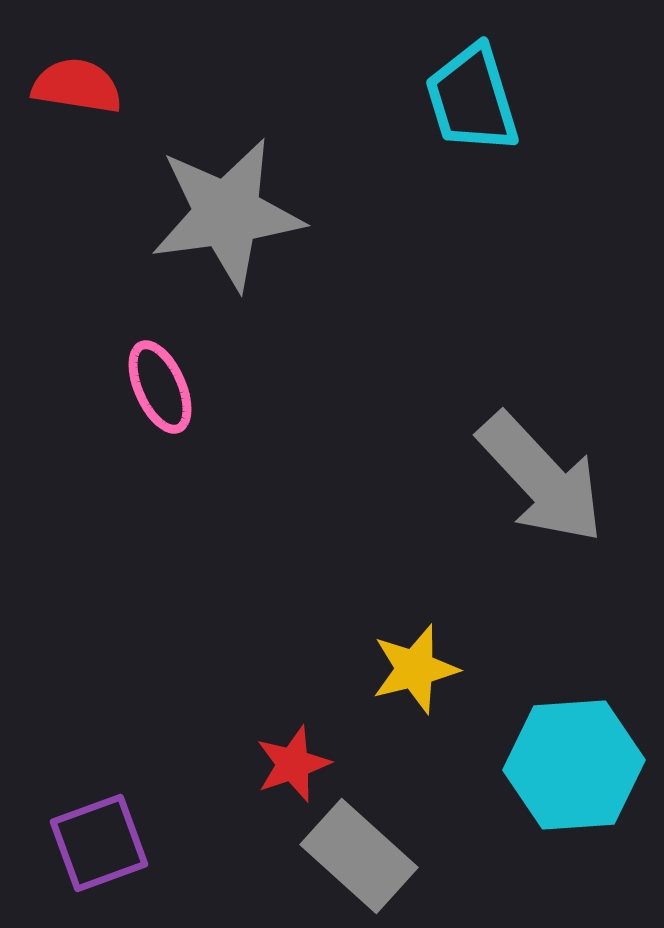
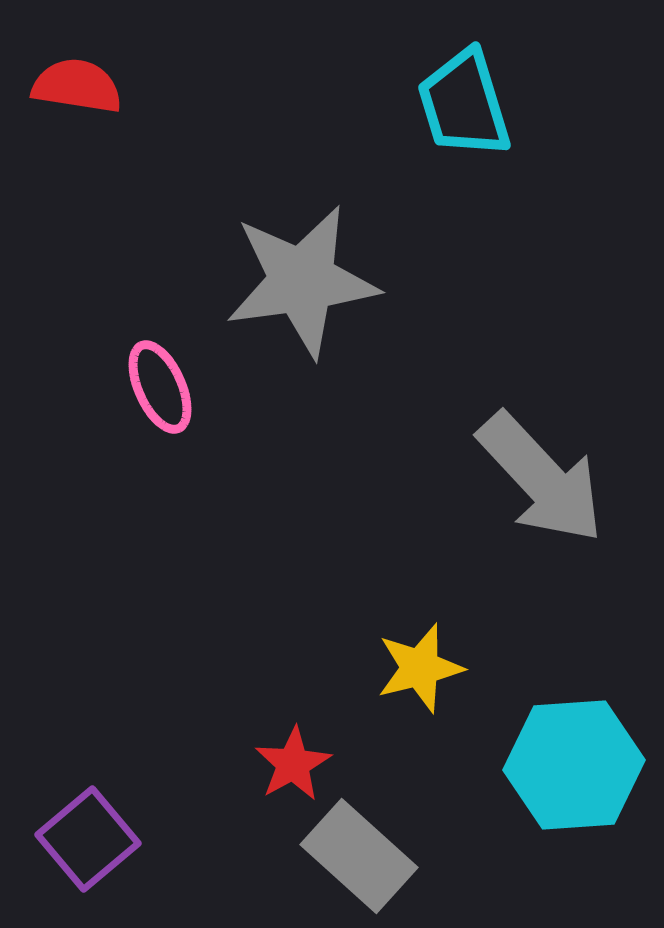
cyan trapezoid: moved 8 px left, 5 px down
gray star: moved 75 px right, 67 px down
yellow star: moved 5 px right, 1 px up
red star: rotated 10 degrees counterclockwise
purple square: moved 11 px left, 4 px up; rotated 20 degrees counterclockwise
